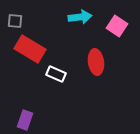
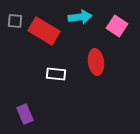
red rectangle: moved 14 px right, 18 px up
white rectangle: rotated 18 degrees counterclockwise
purple rectangle: moved 6 px up; rotated 42 degrees counterclockwise
